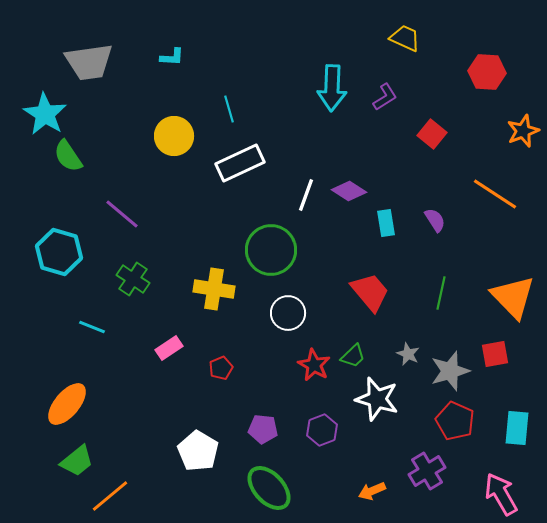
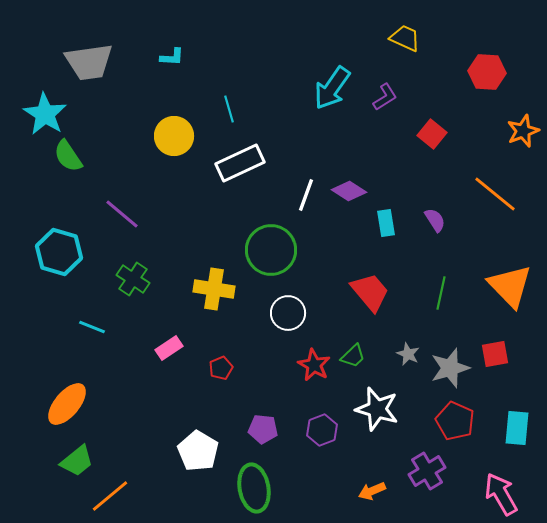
cyan arrow at (332, 88): rotated 33 degrees clockwise
orange line at (495, 194): rotated 6 degrees clockwise
orange triangle at (513, 297): moved 3 px left, 11 px up
gray star at (450, 371): moved 3 px up
white star at (377, 399): moved 10 px down
green ellipse at (269, 488): moved 15 px left; rotated 33 degrees clockwise
